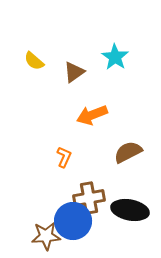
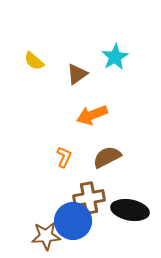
cyan star: rotated 8 degrees clockwise
brown triangle: moved 3 px right, 2 px down
brown semicircle: moved 21 px left, 5 px down
